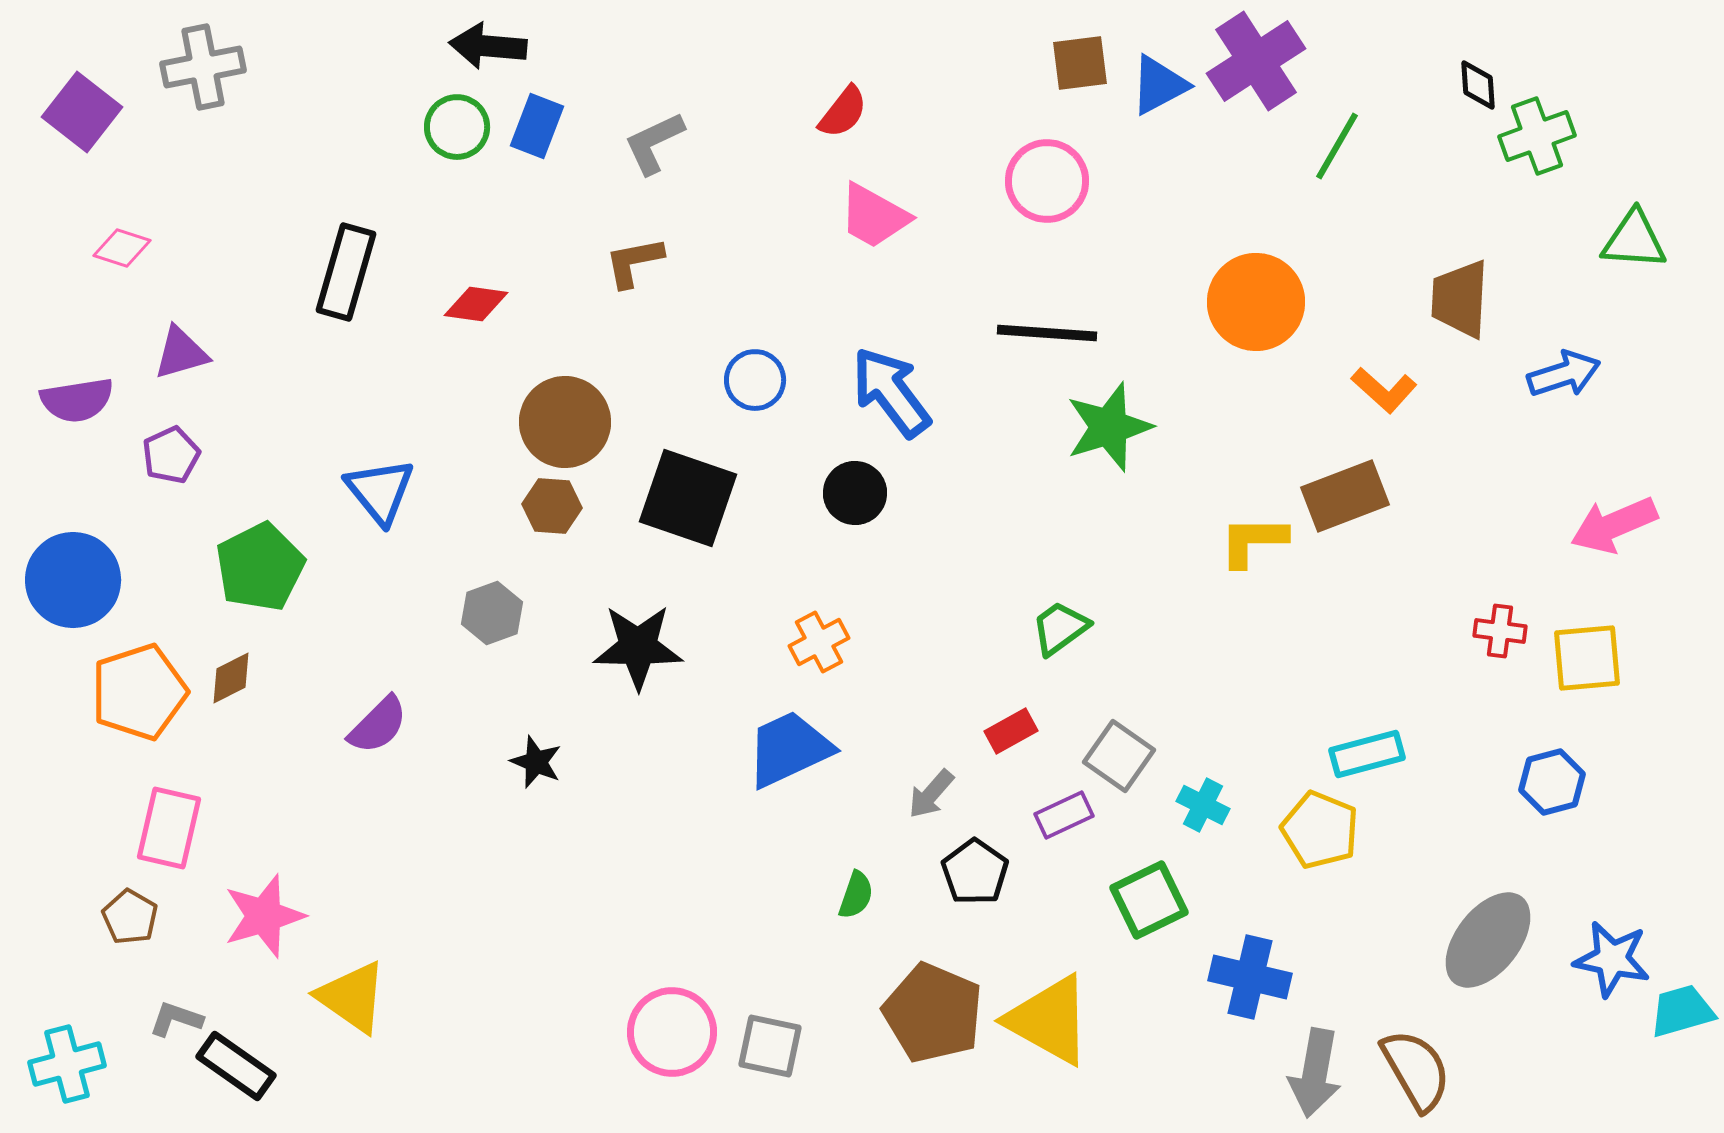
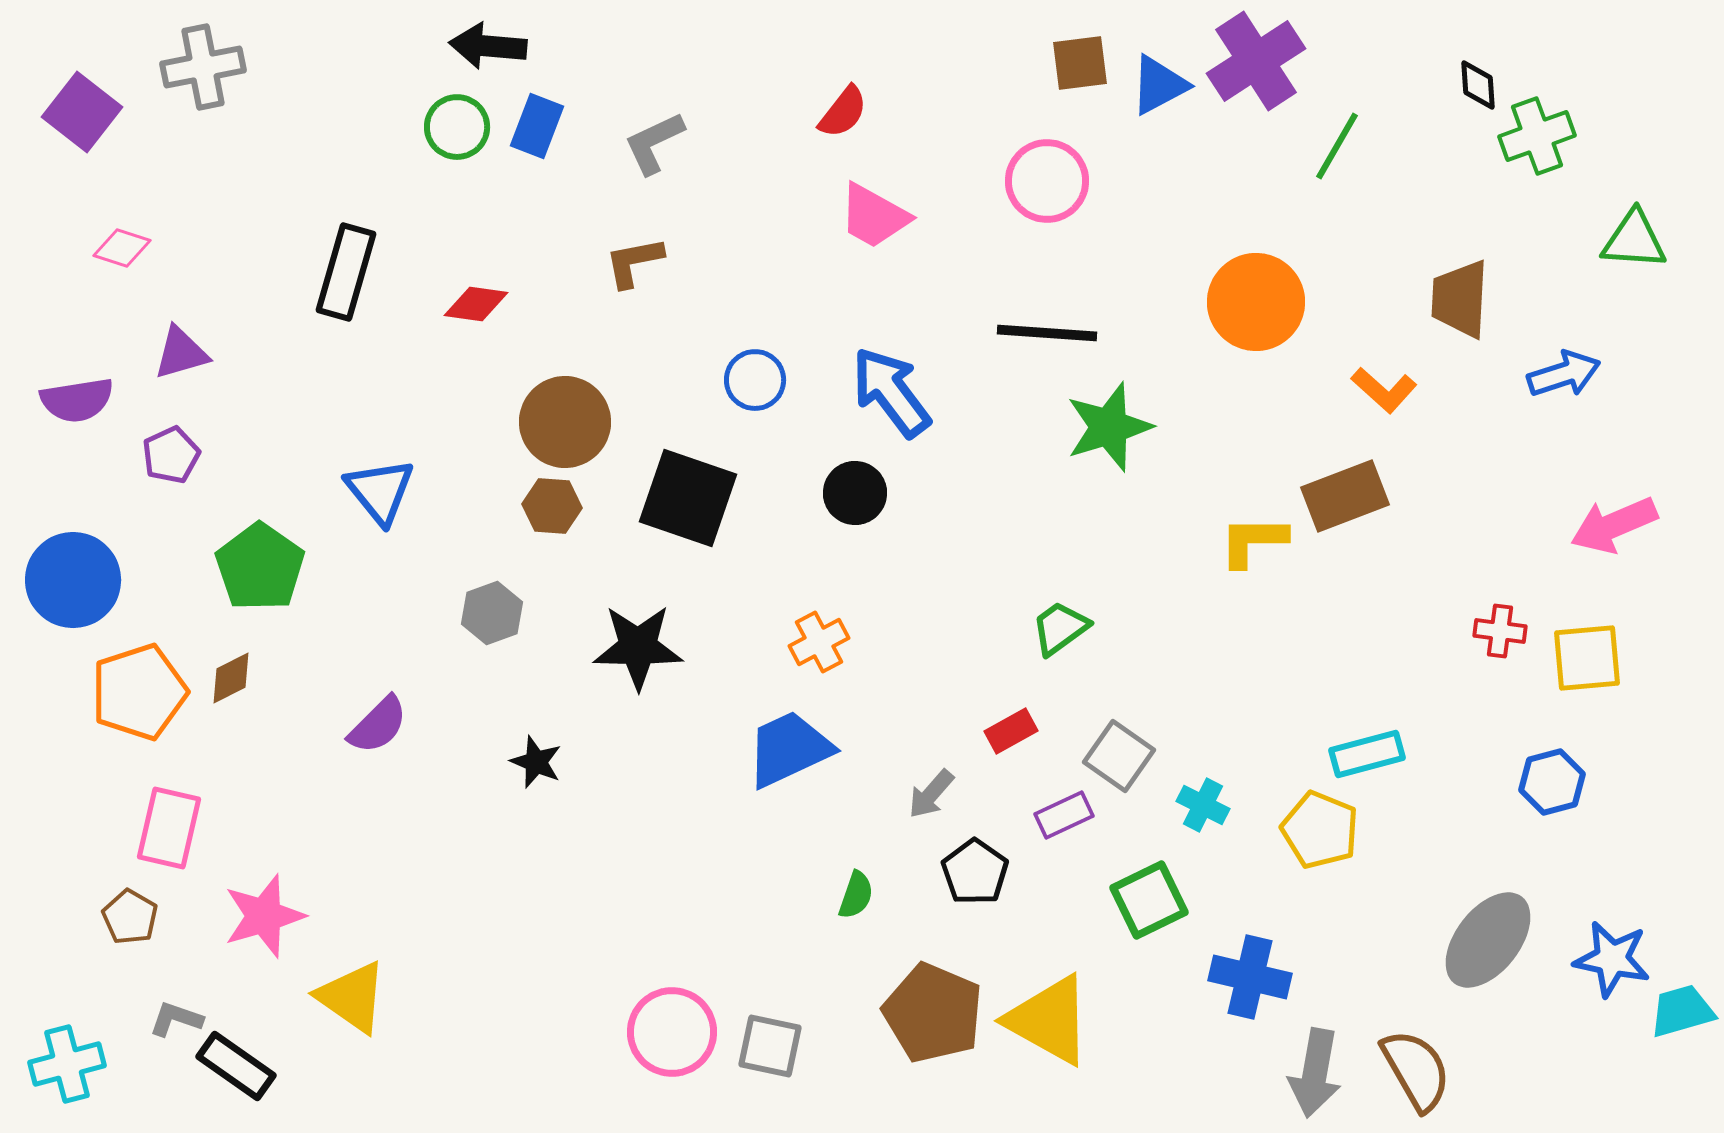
green pentagon at (260, 567): rotated 10 degrees counterclockwise
